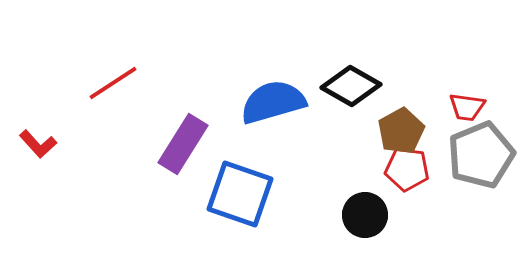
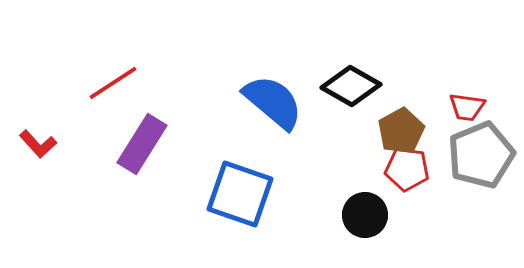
blue semicircle: rotated 56 degrees clockwise
purple rectangle: moved 41 px left
